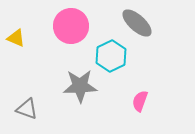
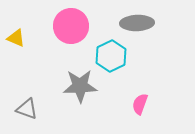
gray ellipse: rotated 44 degrees counterclockwise
pink semicircle: moved 3 px down
